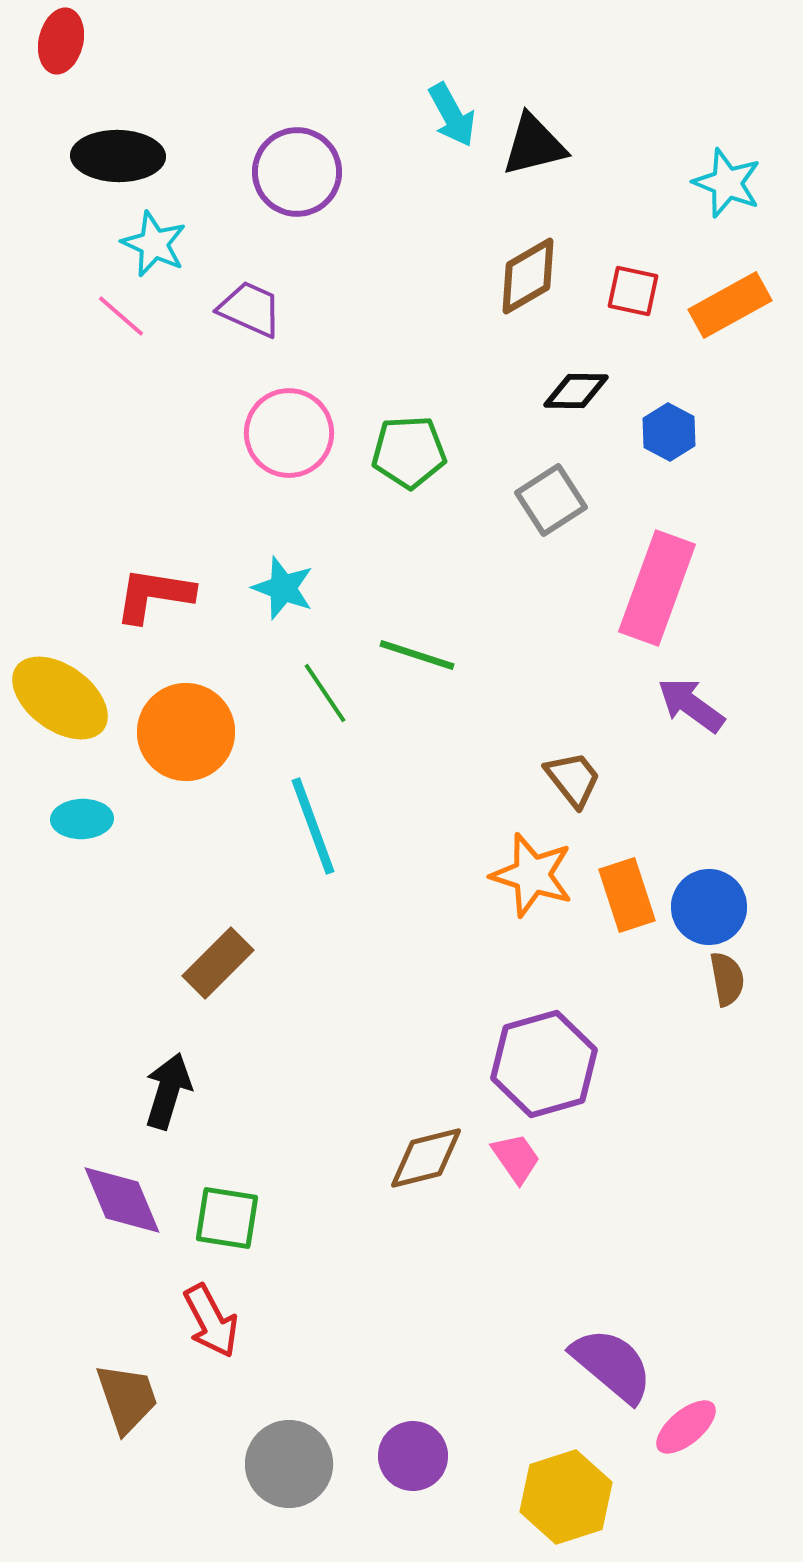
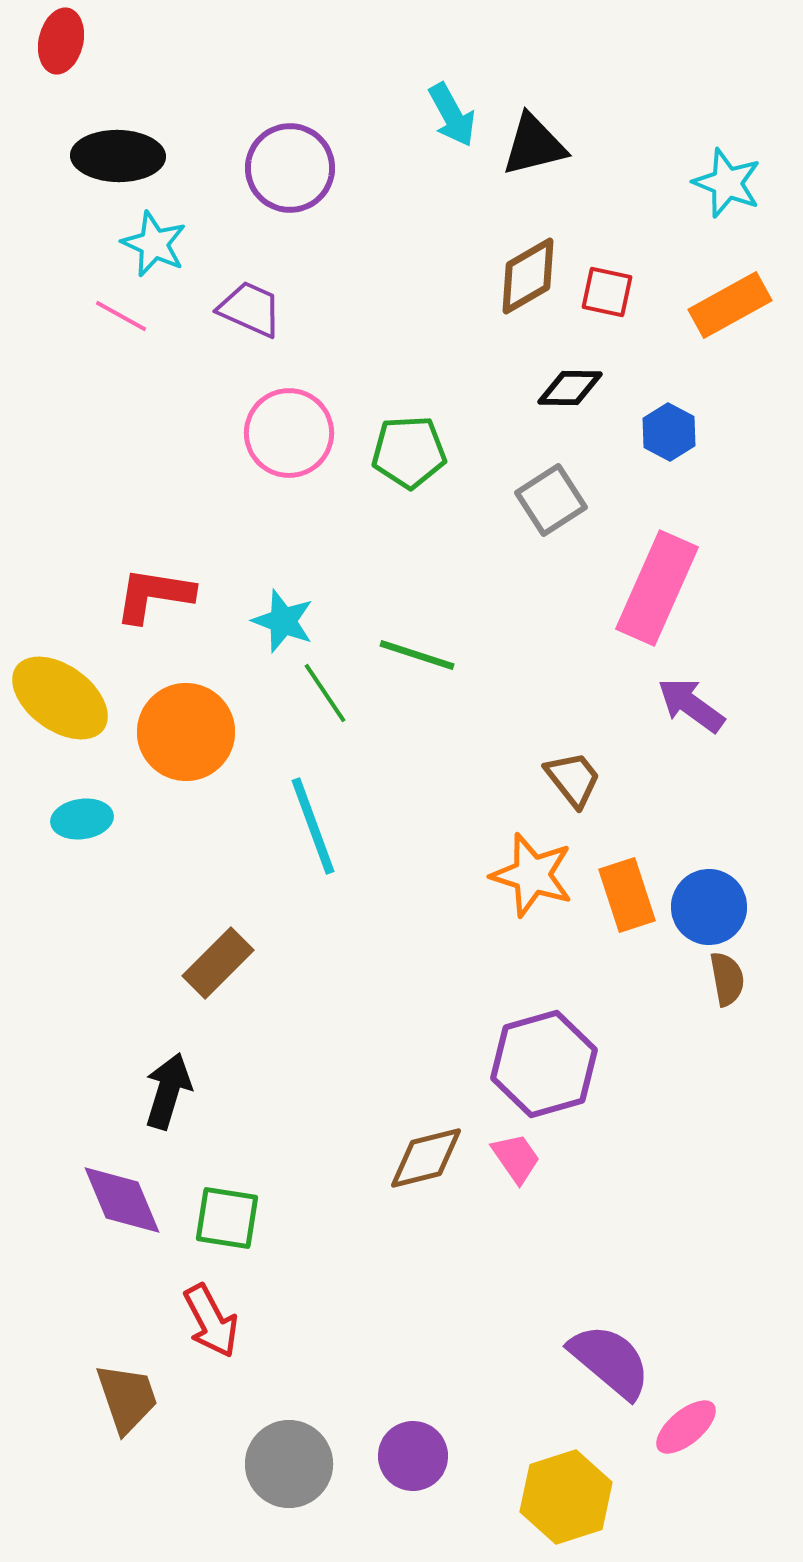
purple circle at (297, 172): moved 7 px left, 4 px up
red square at (633, 291): moved 26 px left, 1 px down
pink line at (121, 316): rotated 12 degrees counterclockwise
black diamond at (576, 391): moved 6 px left, 3 px up
cyan star at (283, 588): moved 33 px down
pink rectangle at (657, 588): rotated 4 degrees clockwise
cyan ellipse at (82, 819): rotated 6 degrees counterclockwise
purple semicircle at (612, 1365): moved 2 px left, 4 px up
